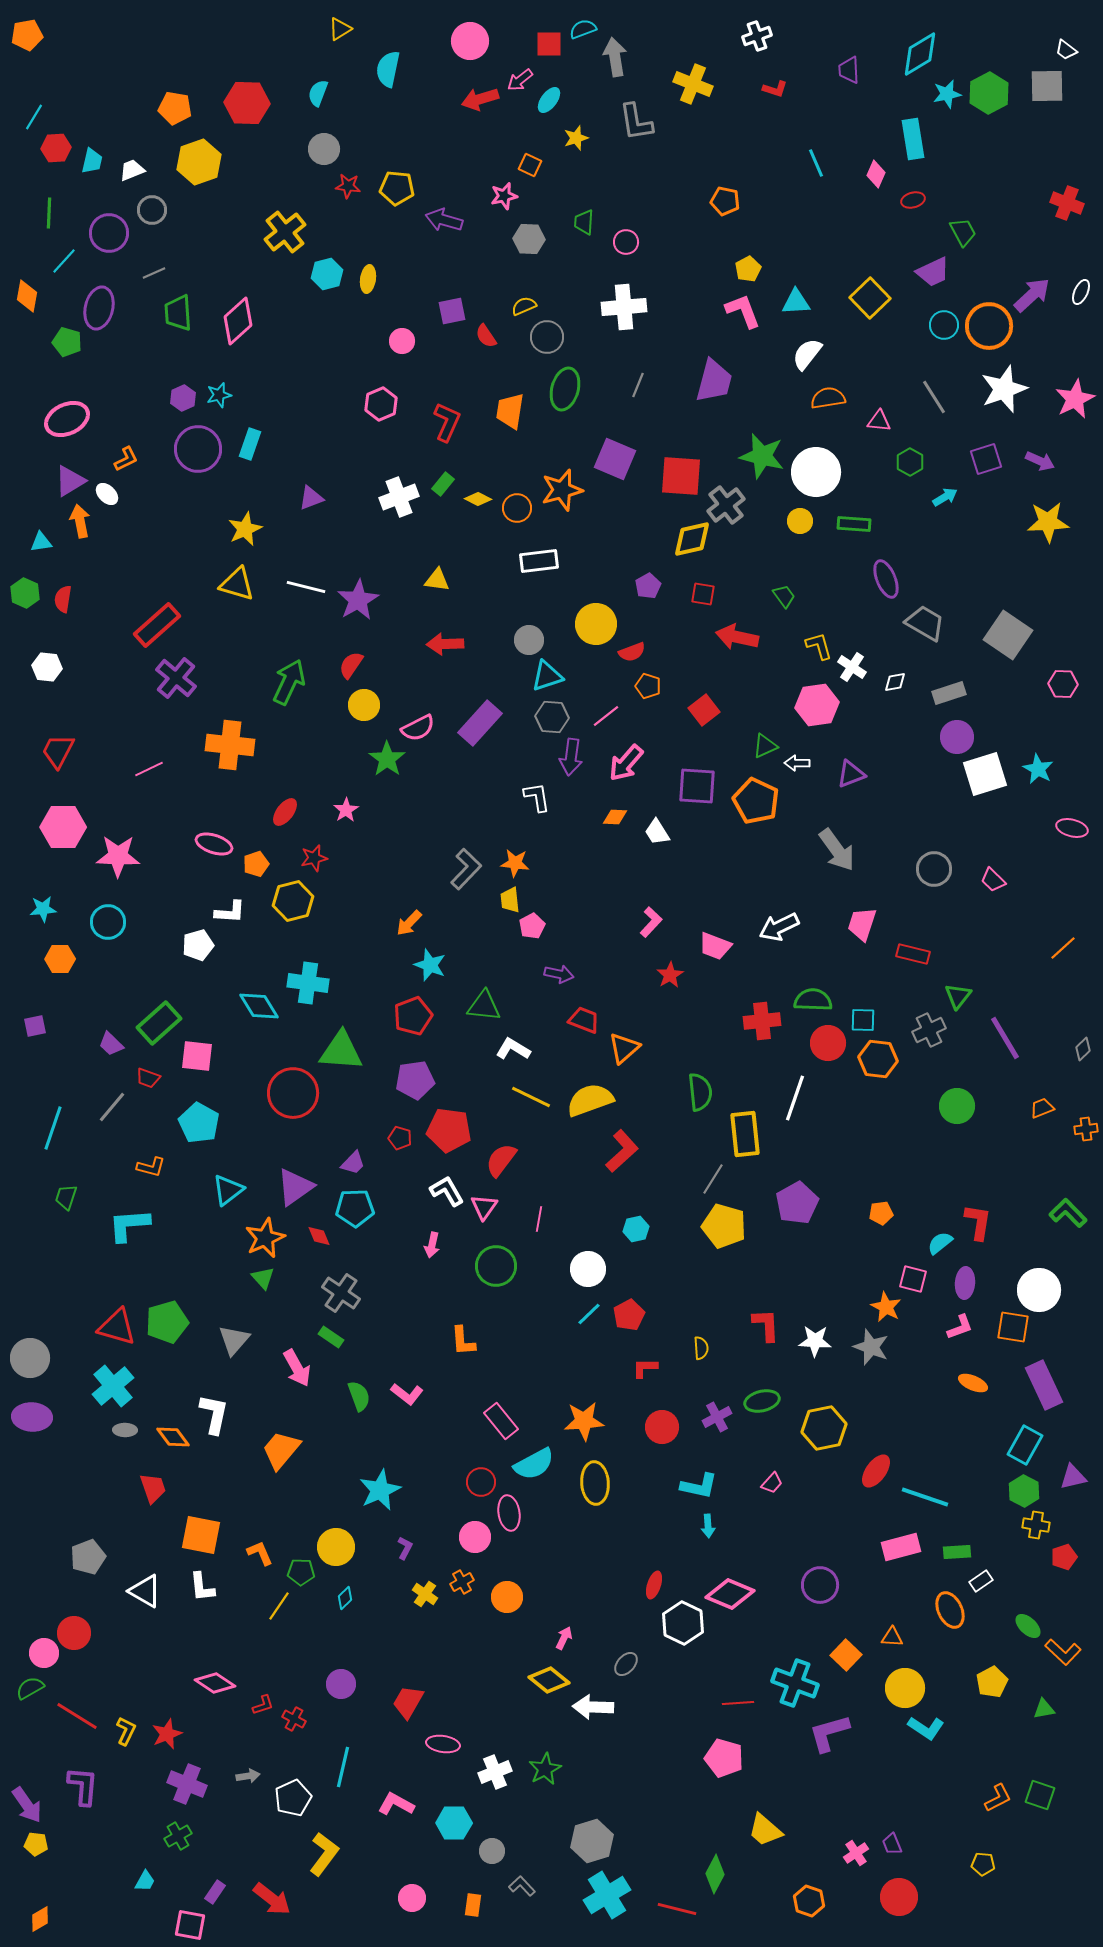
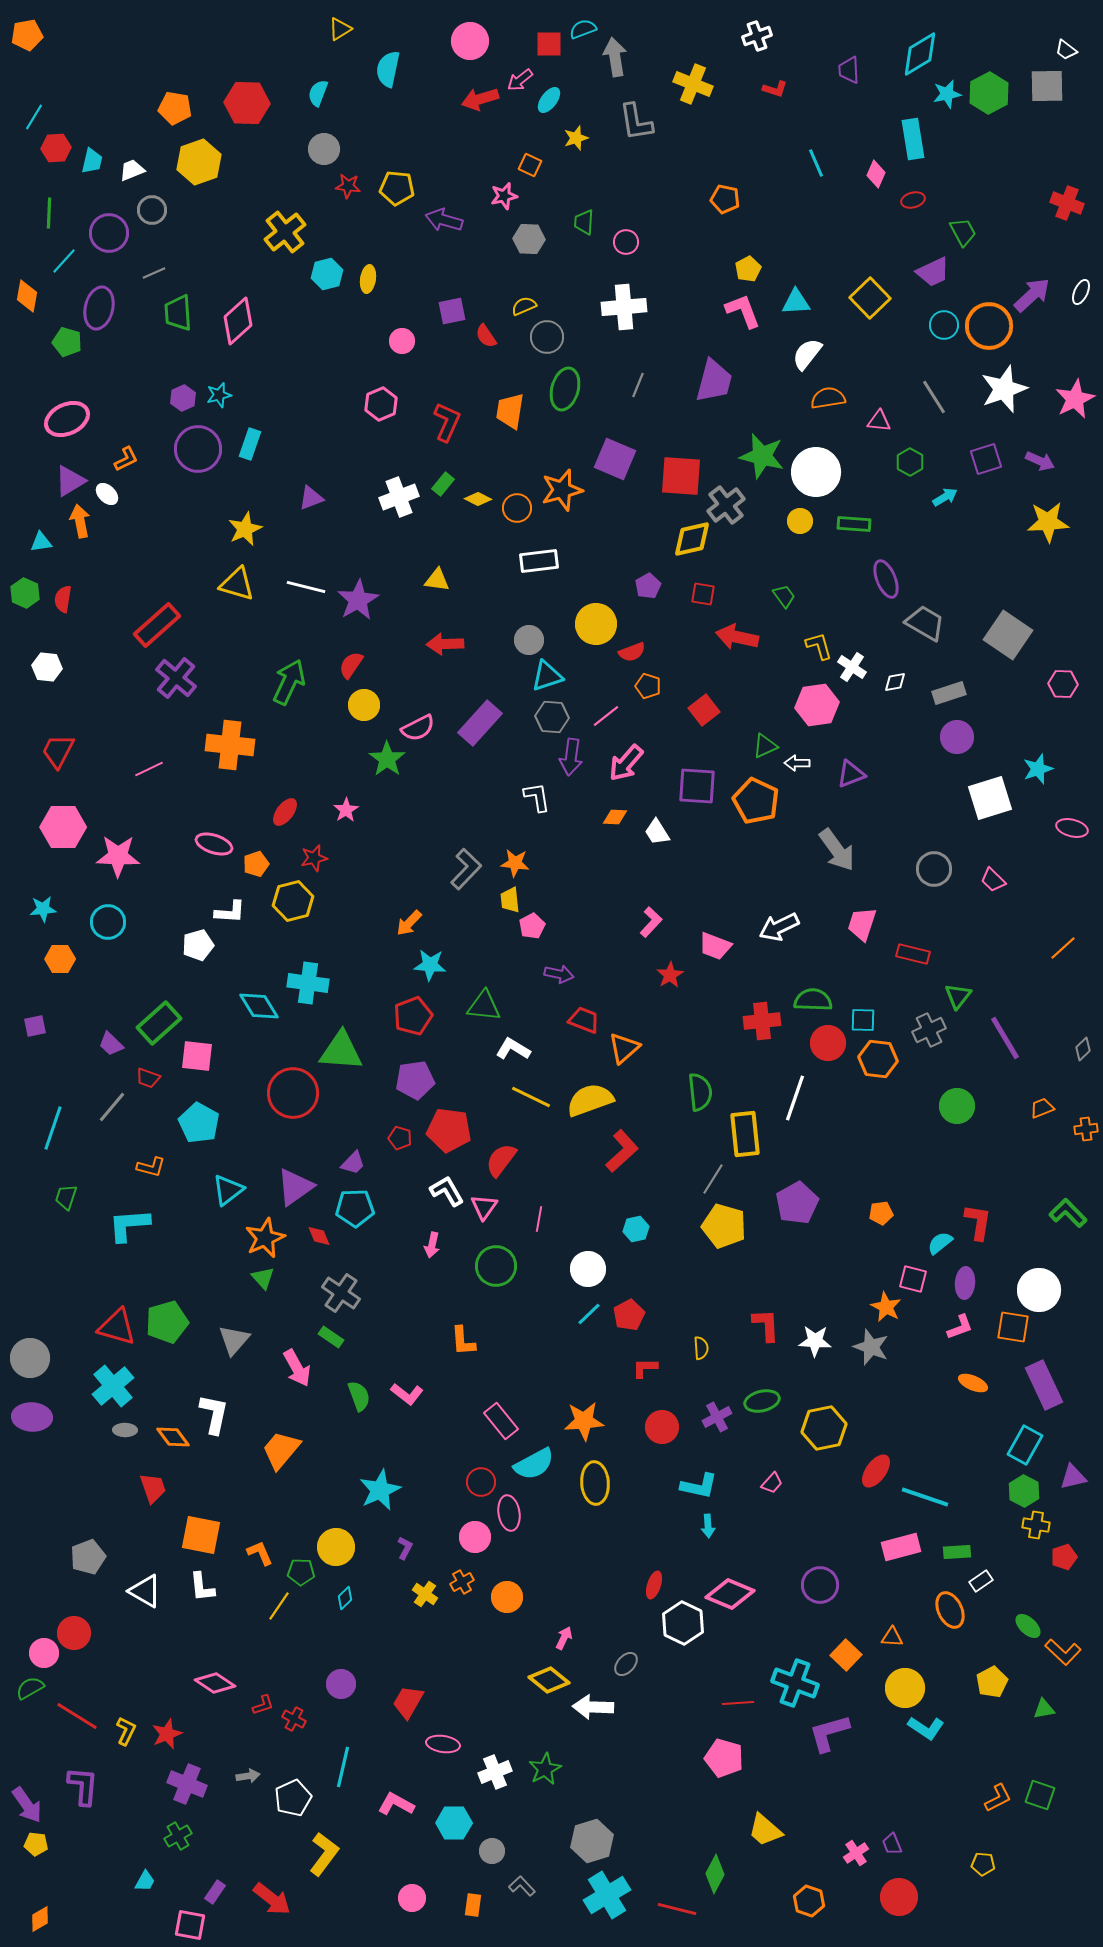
orange pentagon at (725, 201): moved 2 px up
cyan star at (1038, 769): rotated 24 degrees clockwise
white square at (985, 774): moved 5 px right, 24 px down
cyan star at (430, 965): rotated 16 degrees counterclockwise
